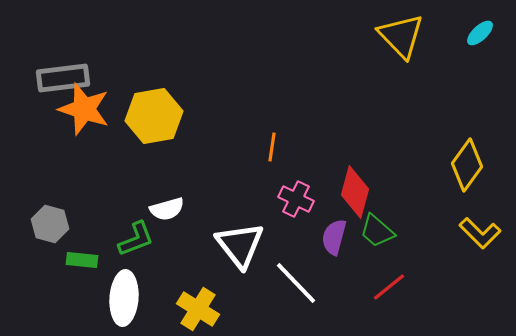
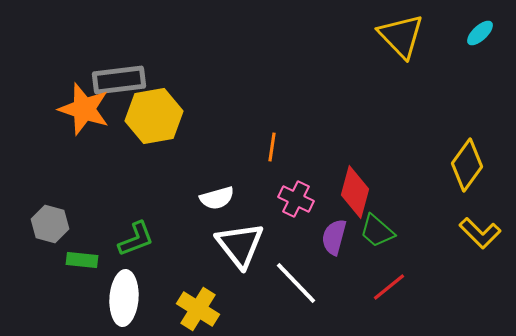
gray rectangle: moved 56 px right, 2 px down
white semicircle: moved 50 px right, 11 px up
